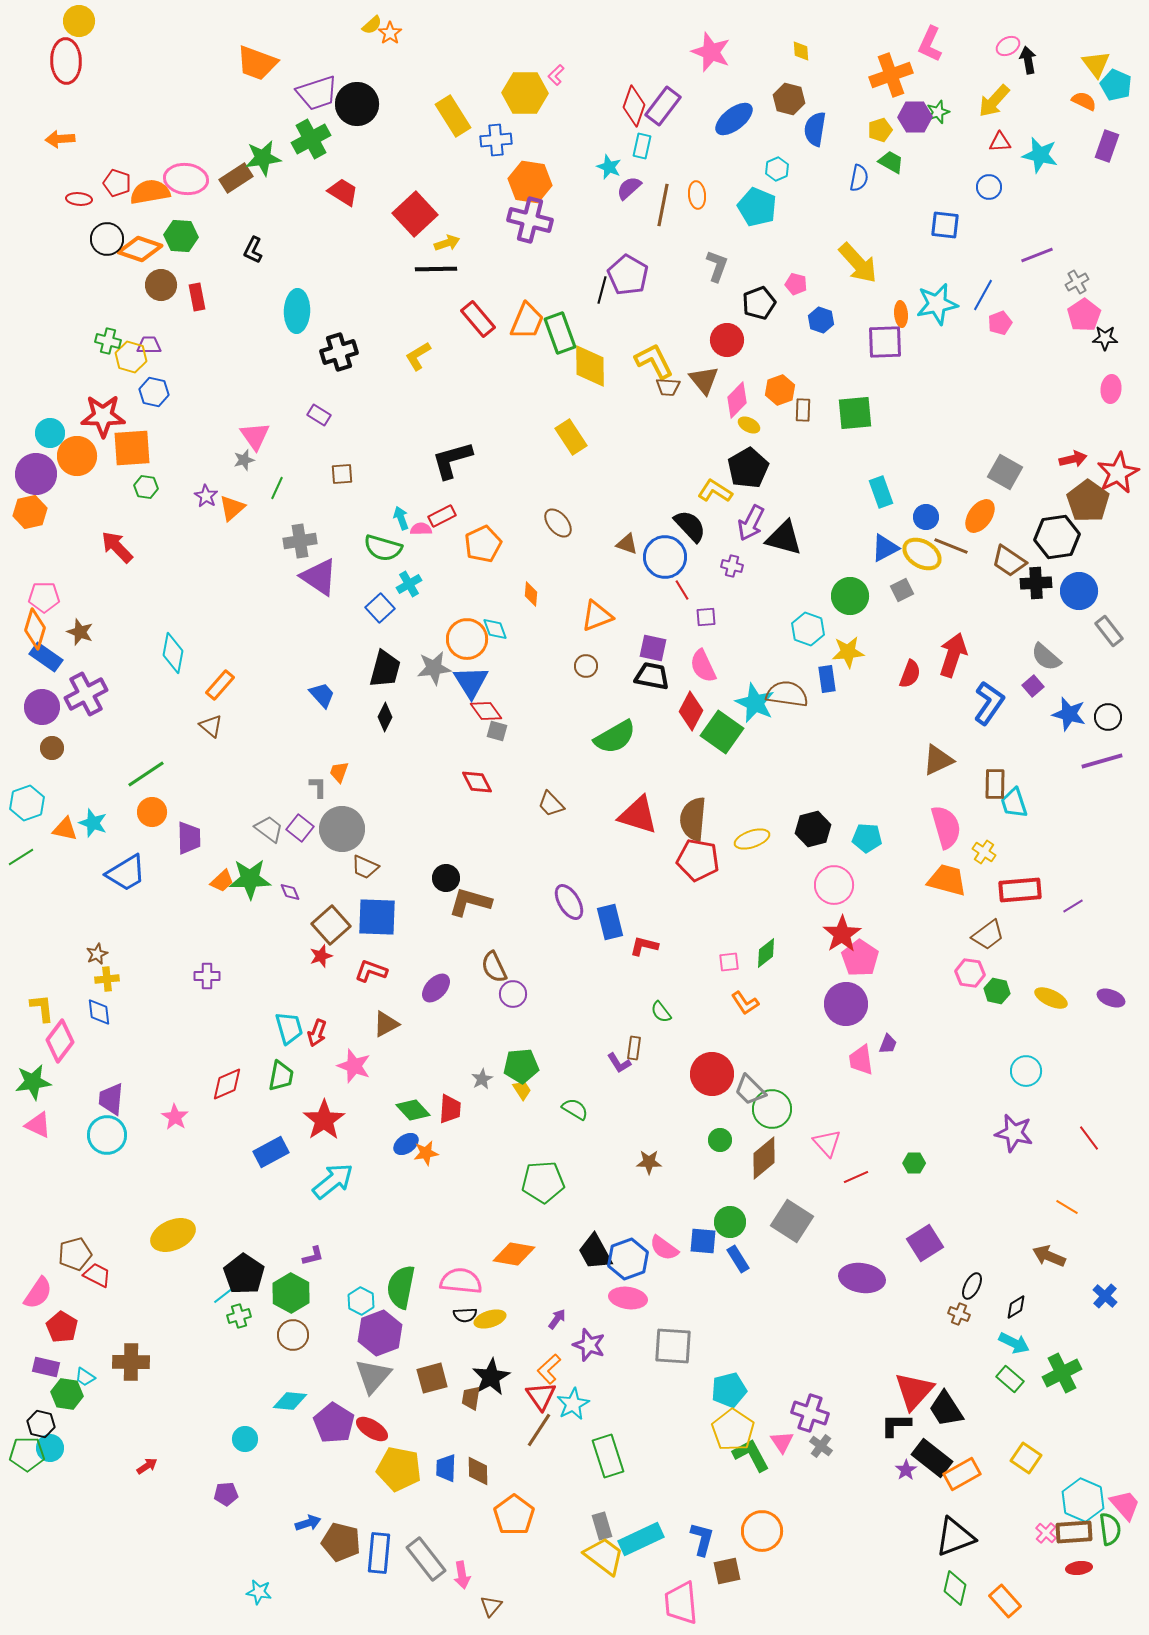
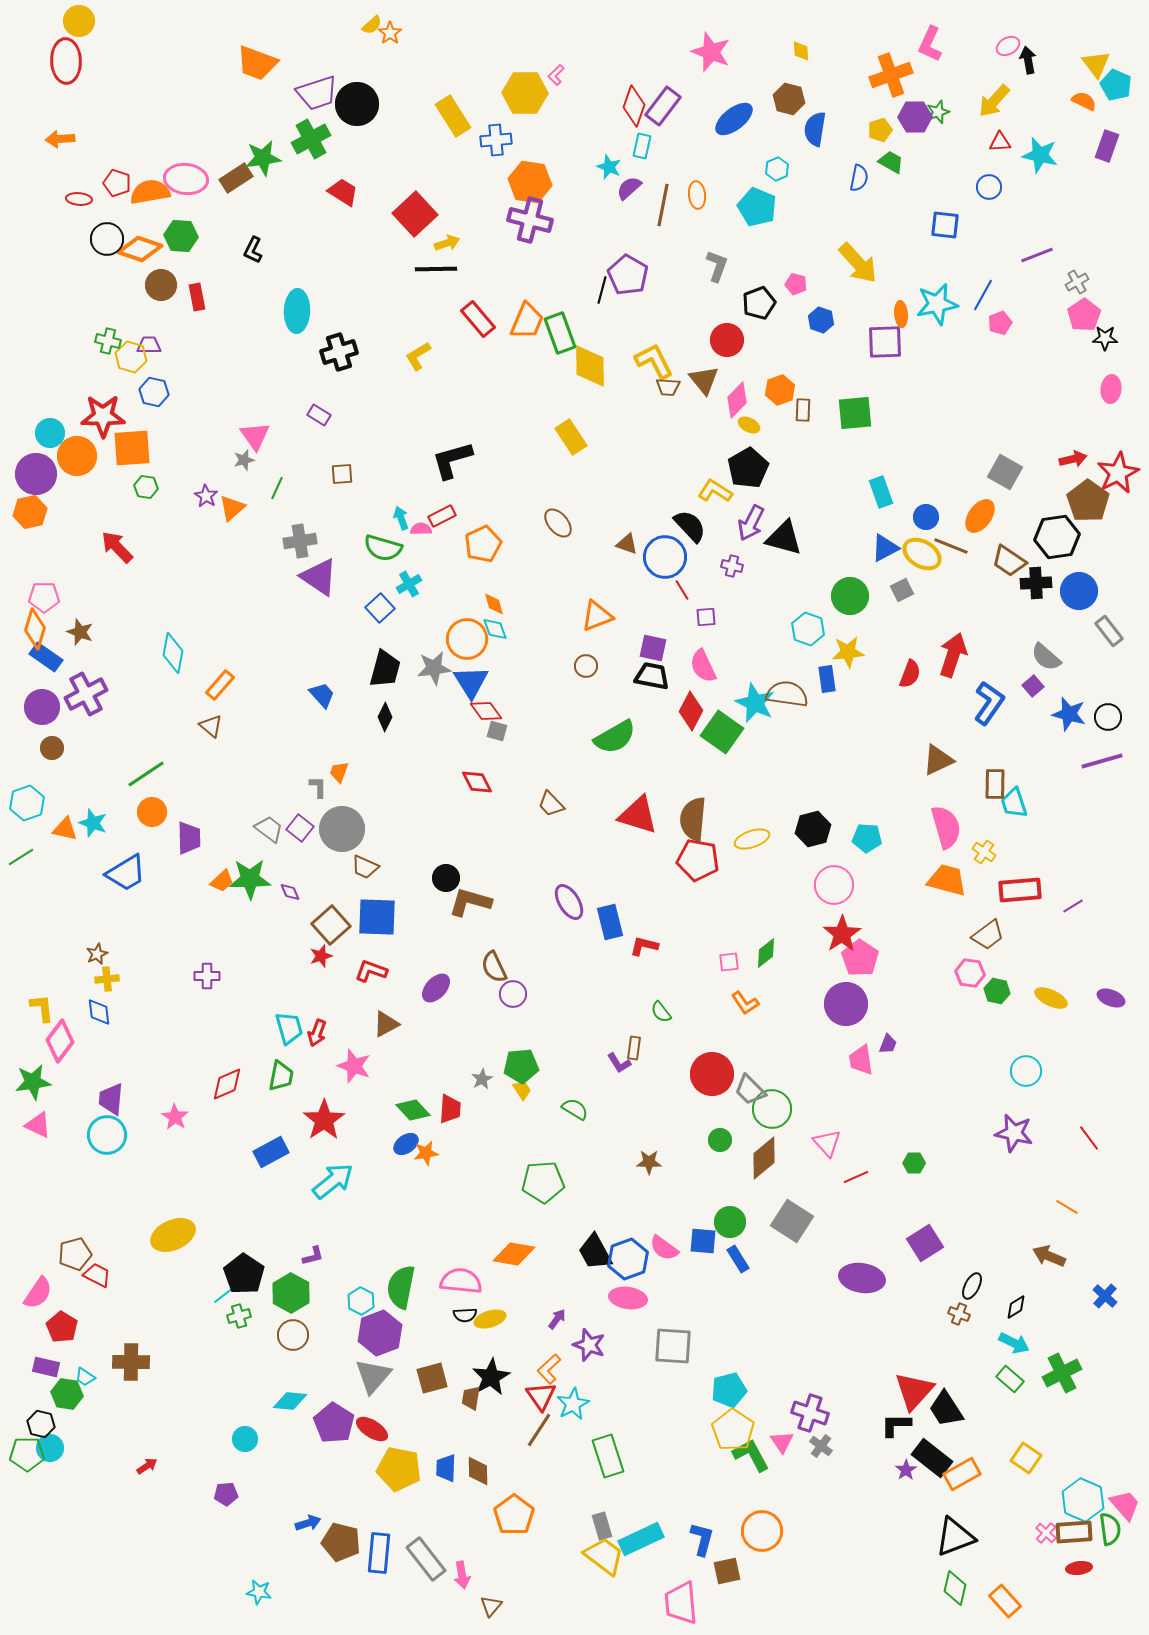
orange diamond at (531, 594): moved 37 px left, 10 px down; rotated 20 degrees counterclockwise
